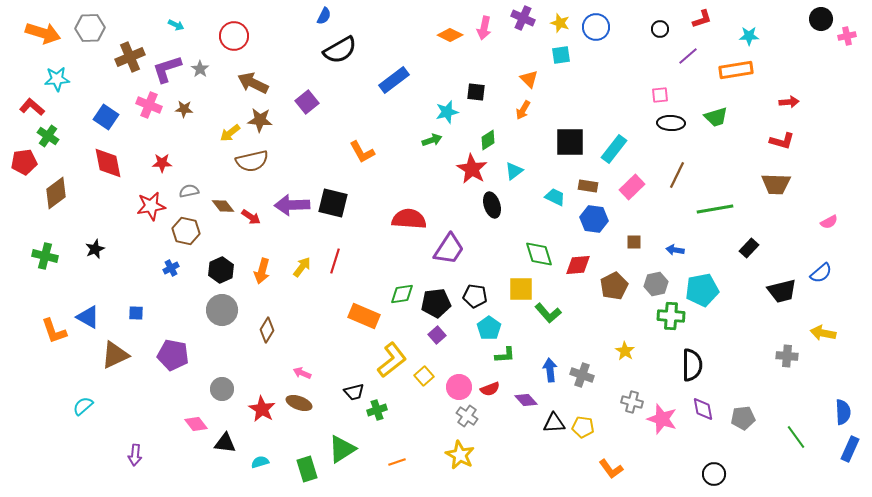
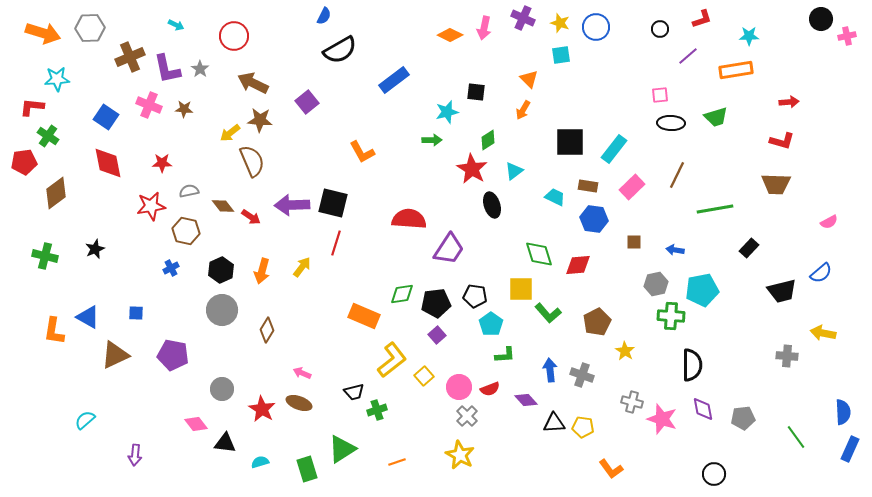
purple L-shape at (167, 69): rotated 84 degrees counterclockwise
red L-shape at (32, 107): rotated 35 degrees counterclockwise
green arrow at (432, 140): rotated 18 degrees clockwise
brown semicircle at (252, 161): rotated 100 degrees counterclockwise
red line at (335, 261): moved 1 px right, 18 px up
brown pentagon at (614, 286): moved 17 px left, 36 px down
cyan pentagon at (489, 328): moved 2 px right, 4 px up
orange L-shape at (54, 331): rotated 28 degrees clockwise
cyan semicircle at (83, 406): moved 2 px right, 14 px down
gray cross at (467, 416): rotated 10 degrees clockwise
